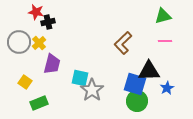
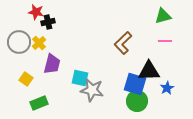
yellow square: moved 1 px right, 3 px up
gray star: rotated 25 degrees counterclockwise
